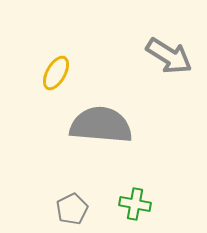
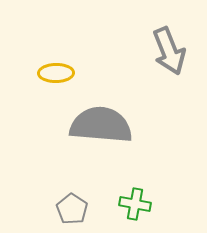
gray arrow: moved 5 px up; rotated 36 degrees clockwise
yellow ellipse: rotated 60 degrees clockwise
gray pentagon: rotated 12 degrees counterclockwise
